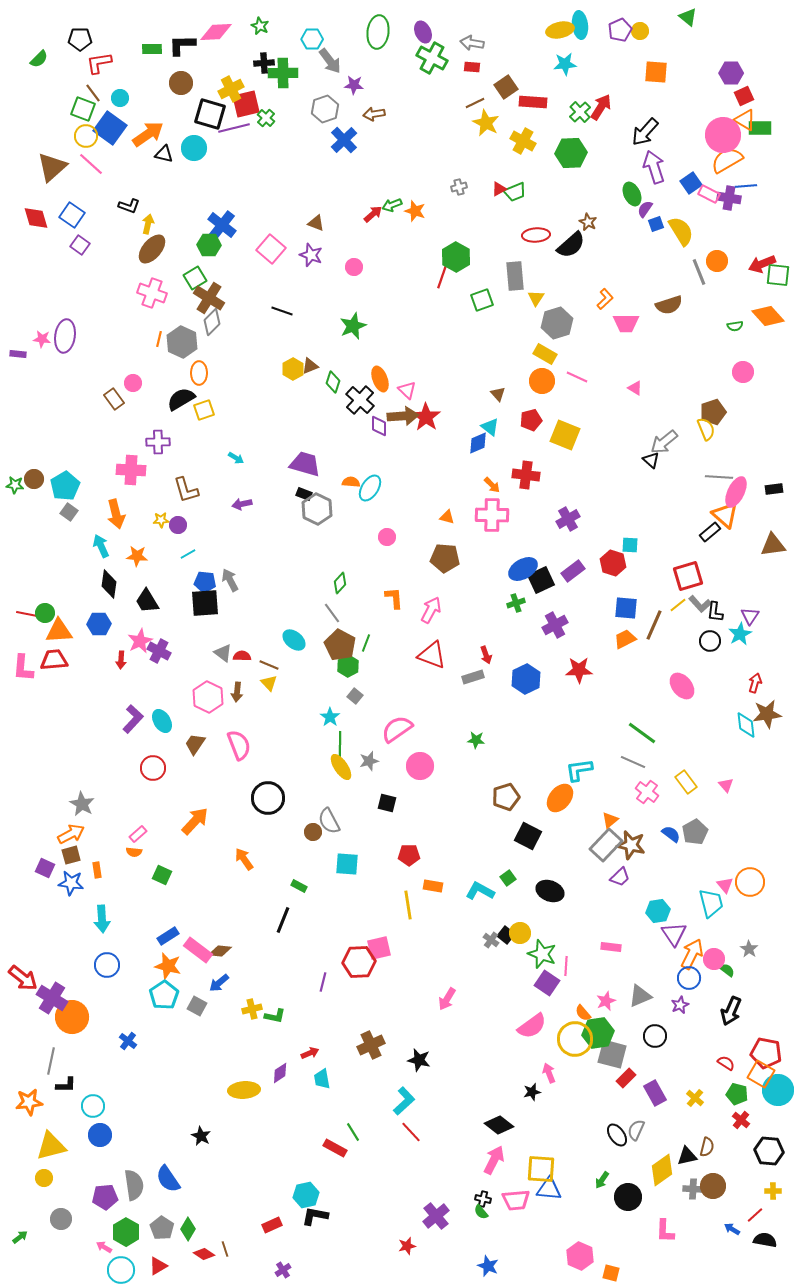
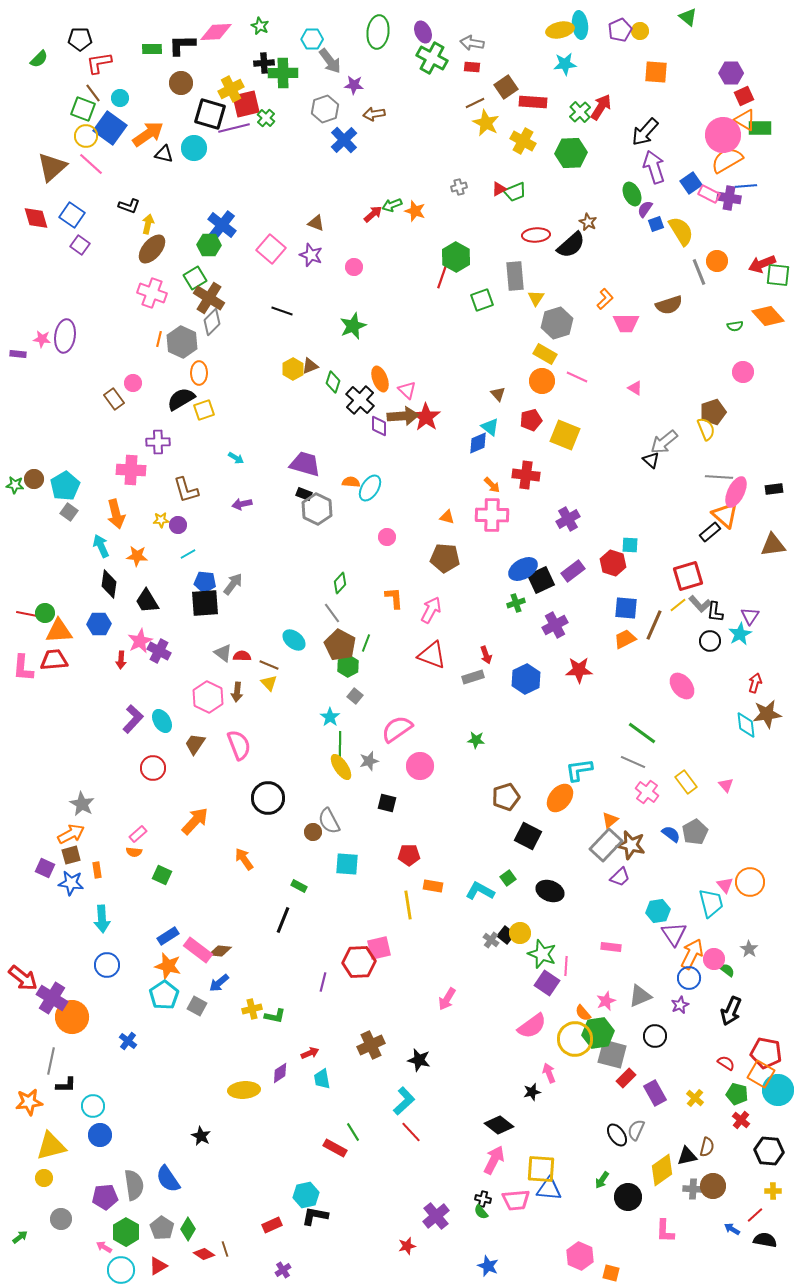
gray arrow at (230, 580): moved 3 px right, 4 px down; rotated 65 degrees clockwise
